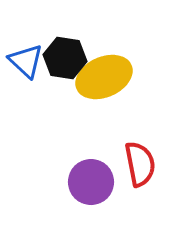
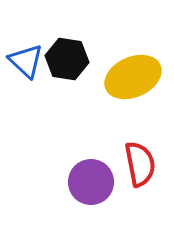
black hexagon: moved 2 px right, 1 px down
yellow ellipse: moved 29 px right
